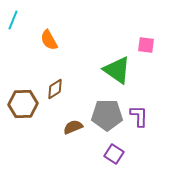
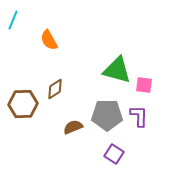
pink square: moved 2 px left, 40 px down
green triangle: rotated 20 degrees counterclockwise
